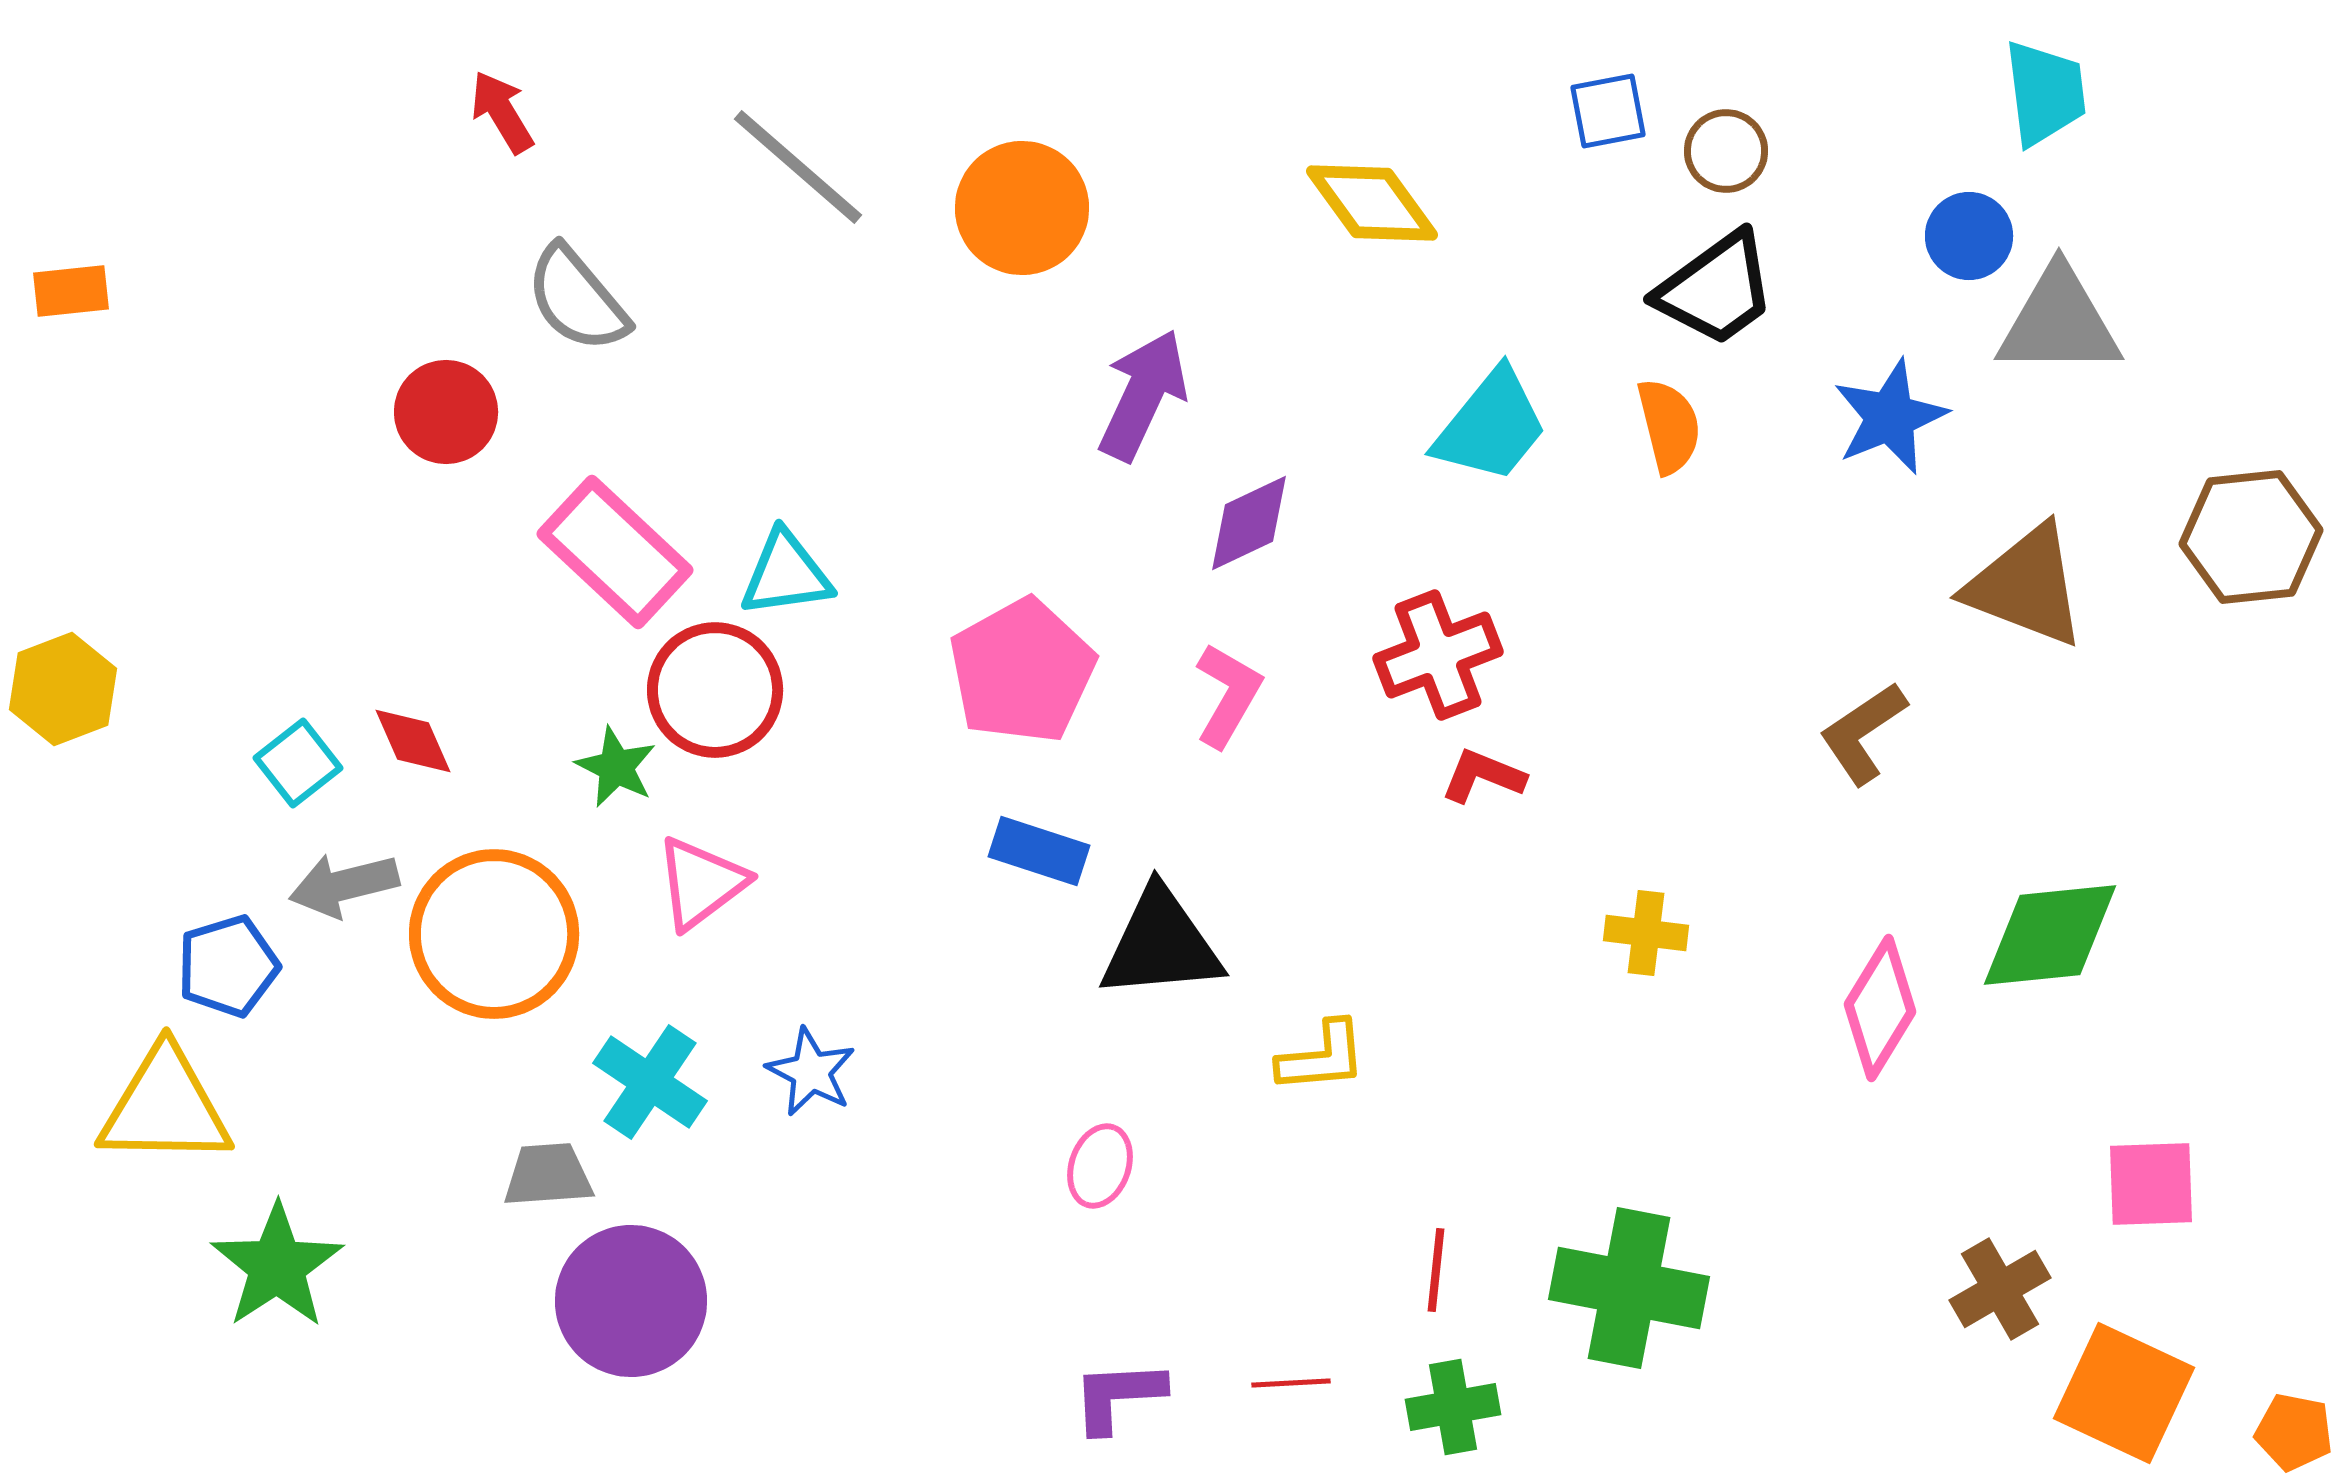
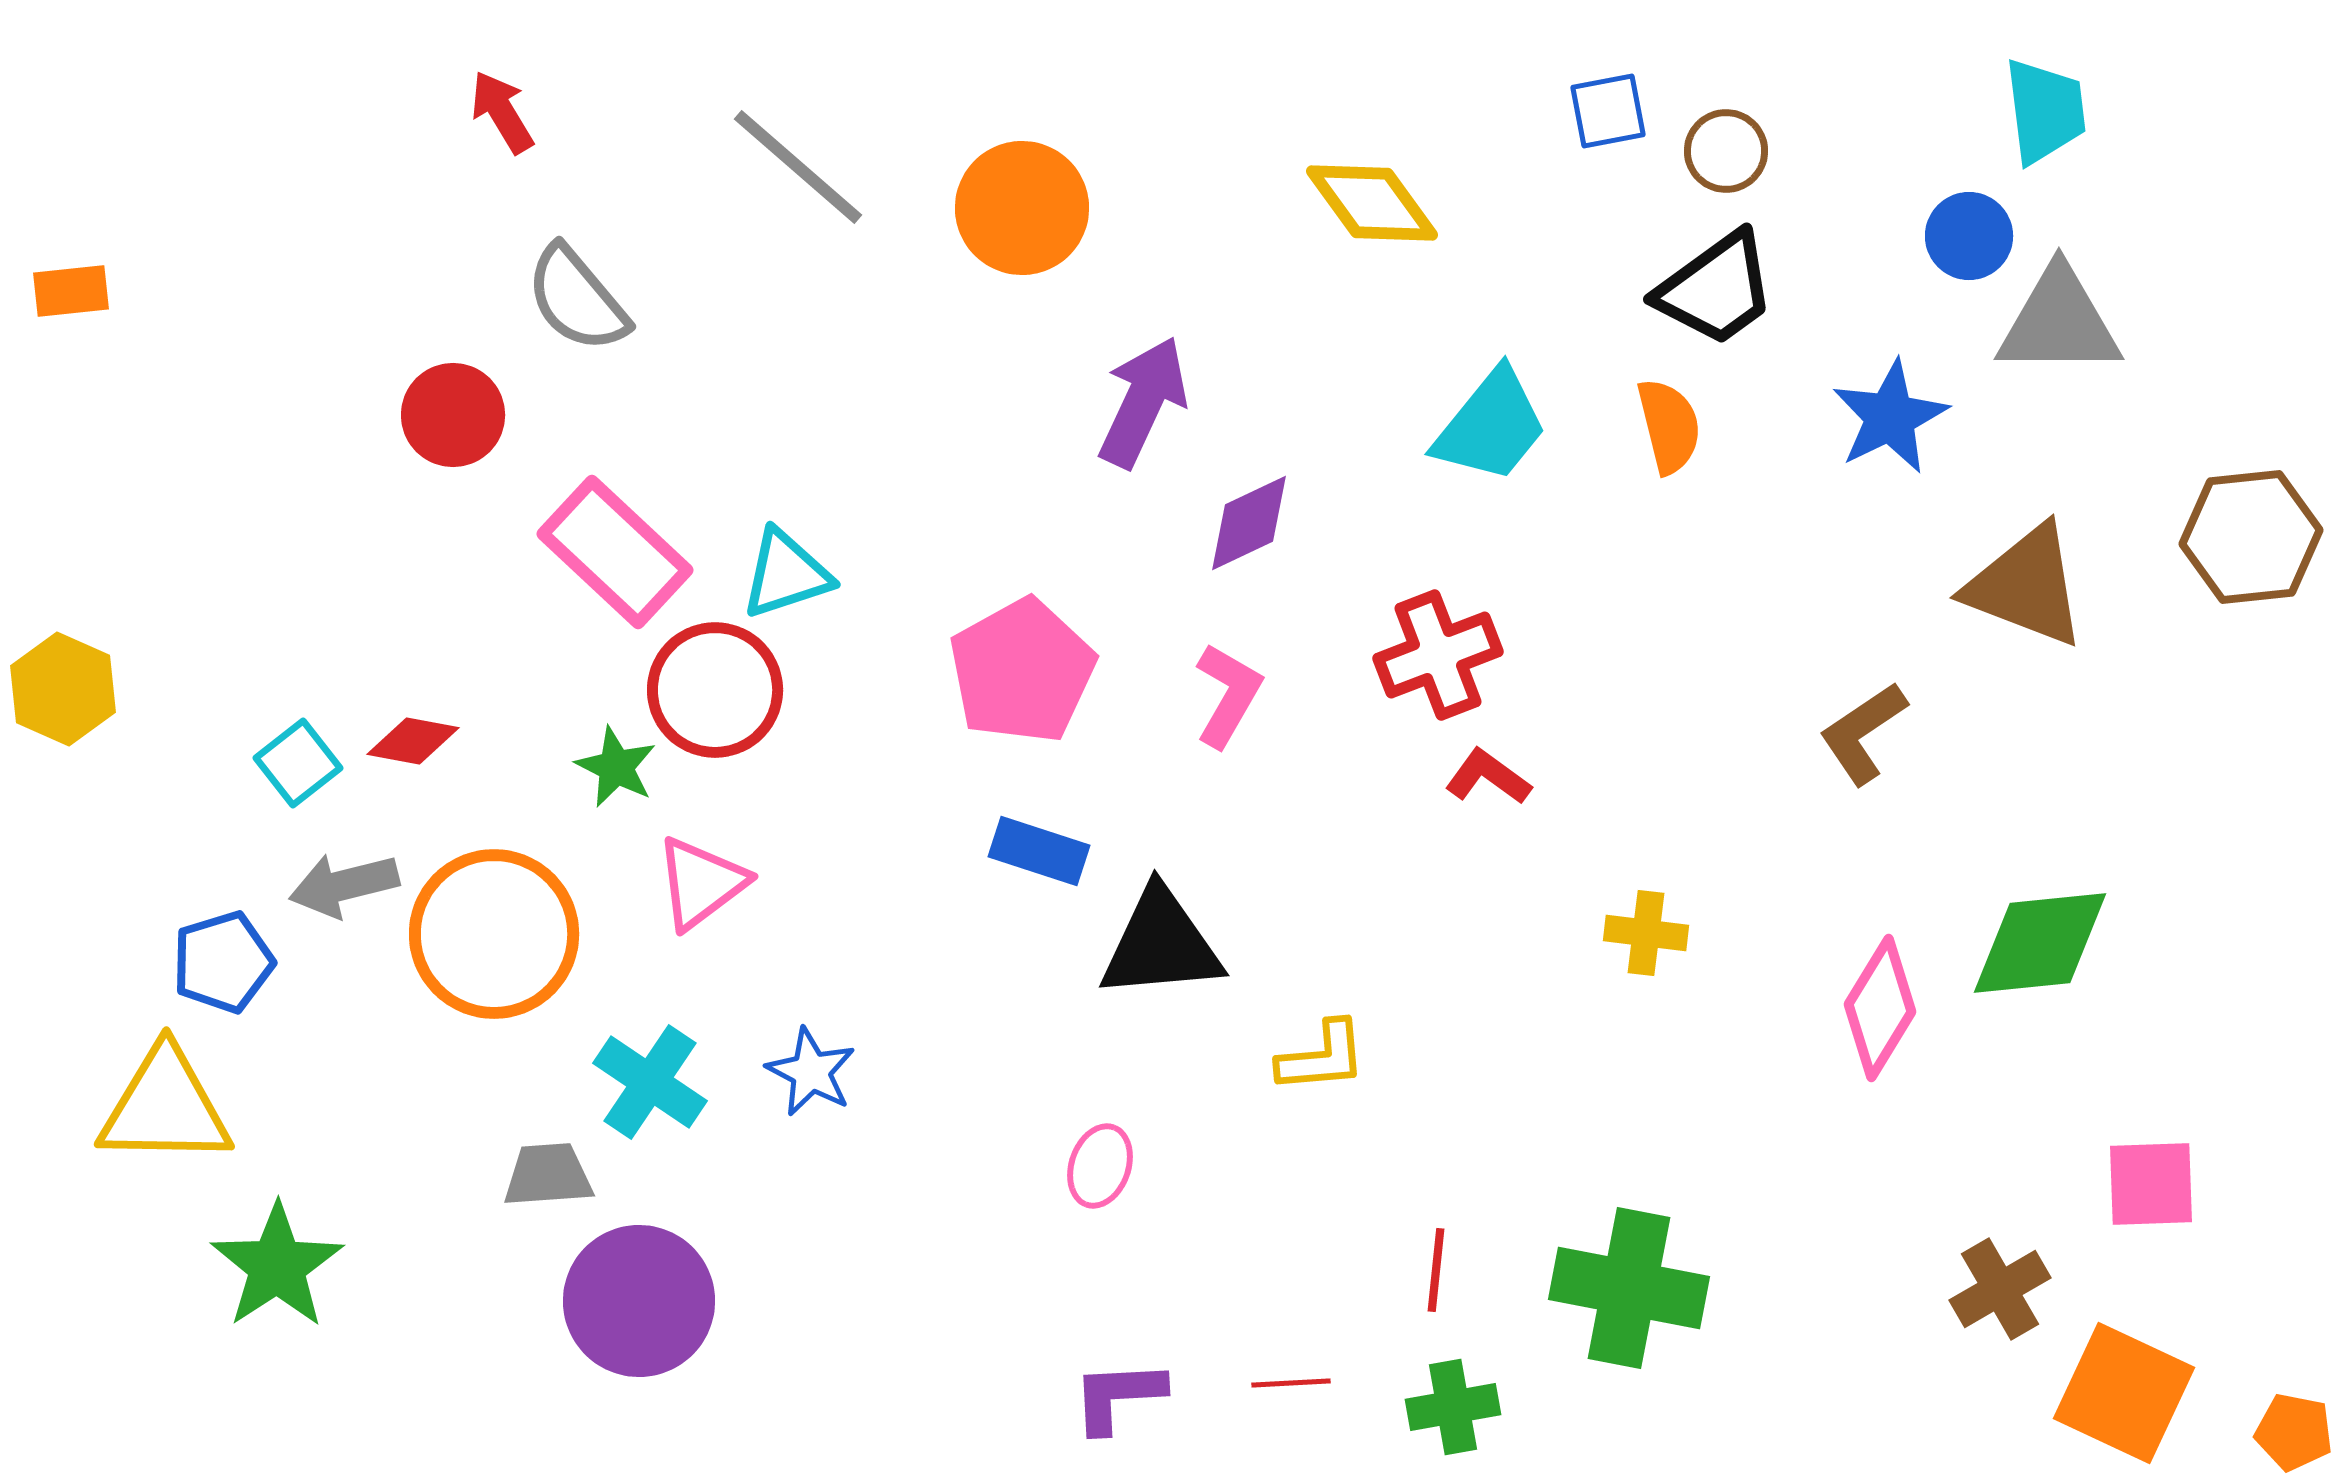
cyan trapezoid at (2045, 93): moved 18 px down
purple arrow at (1143, 395): moved 7 px down
red circle at (446, 412): moved 7 px right, 3 px down
blue star at (1890, 417): rotated 4 degrees counterclockwise
cyan triangle at (786, 574): rotated 10 degrees counterclockwise
yellow hexagon at (63, 689): rotated 15 degrees counterclockwise
red diamond at (413, 741): rotated 56 degrees counterclockwise
red L-shape at (1483, 776): moved 5 px right, 1 px down; rotated 14 degrees clockwise
green diamond at (2050, 935): moved 10 px left, 8 px down
blue pentagon at (228, 966): moved 5 px left, 4 px up
purple circle at (631, 1301): moved 8 px right
